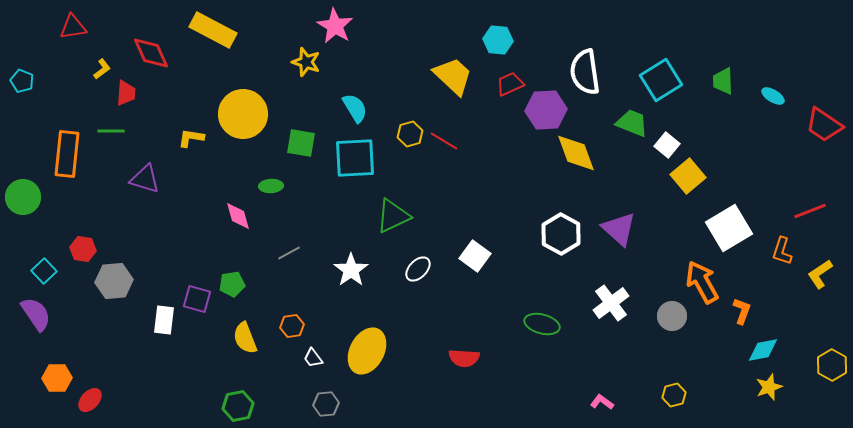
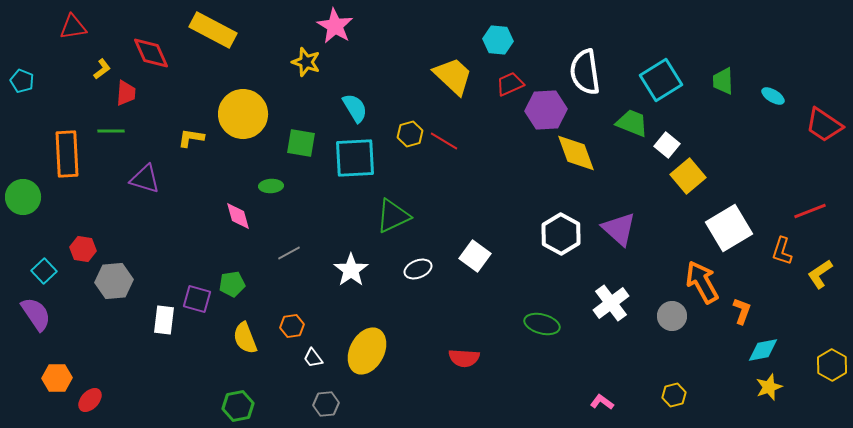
orange rectangle at (67, 154): rotated 9 degrees counterclockwise
white ellipse at (418, 269): rotated 24 degrees clockwise
